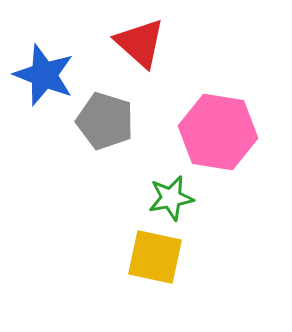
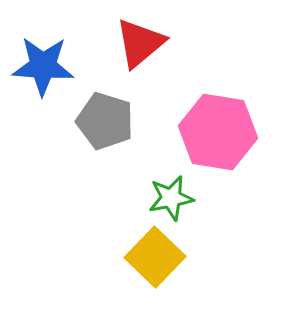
red triangle: rotated 38 degrees clockwise
blue star: moved 1 px left, 9 px up; rotated 18 degrees counterclockwise
yellow square: rotated 32 degrees clockwise
